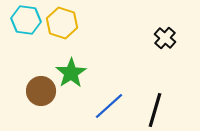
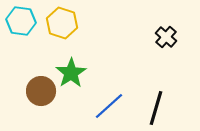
cyan hexagon: moved 5 px left, 1 px down
black cross: moved 1 px right, 1 px up
black line: moved 1 px right, 2 px up
